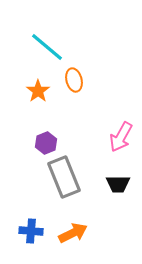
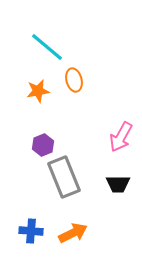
orange star: rotated 25 degrees clockwise
purple hexagon: moved 3 px left, 2 px down
